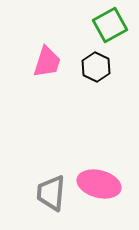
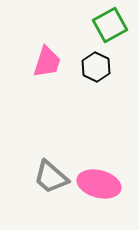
gray trapezoid: moved 16 px up; rotated 54 degrees counterclockwise
